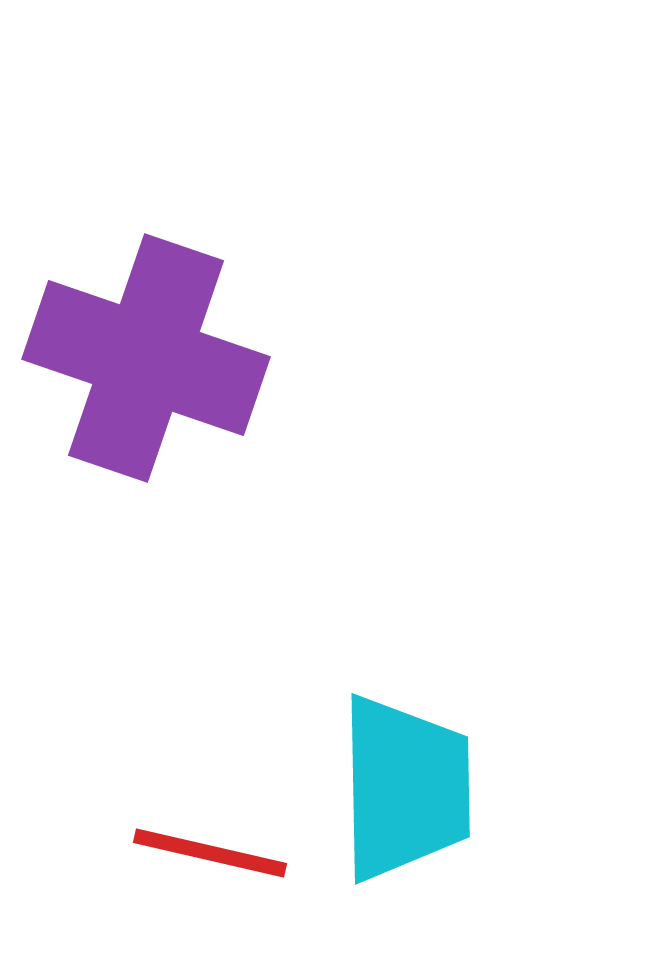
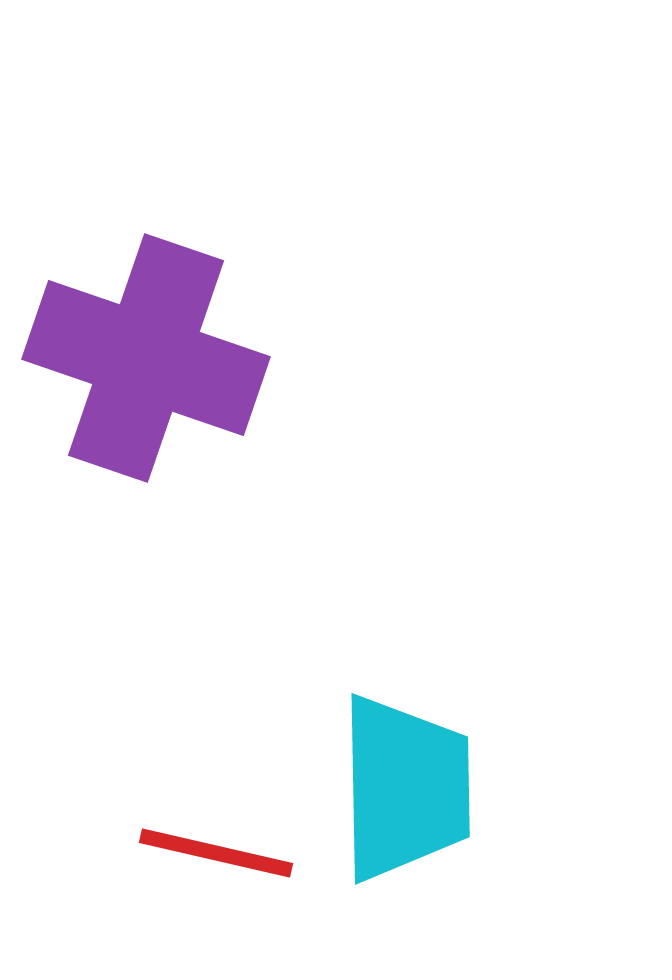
red line: moved 6 px right
